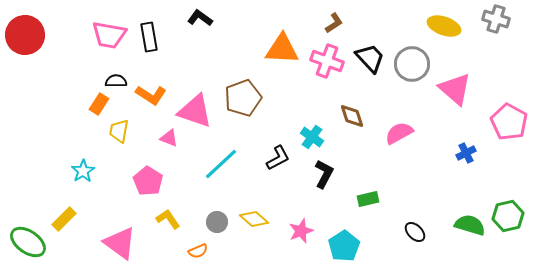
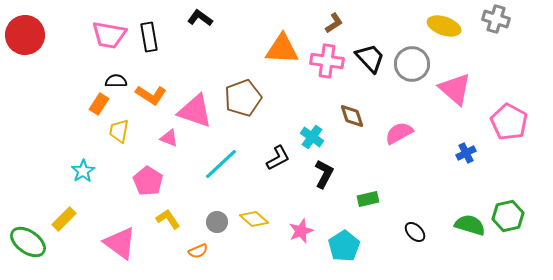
pink cross at (327, 61): rotated 12 degrees counterclockwise
